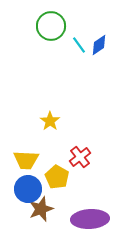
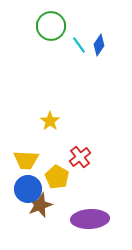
blue diamond: rotated 20 degrees counterclockwise
brown star: moved 1 px left, 4 px up
